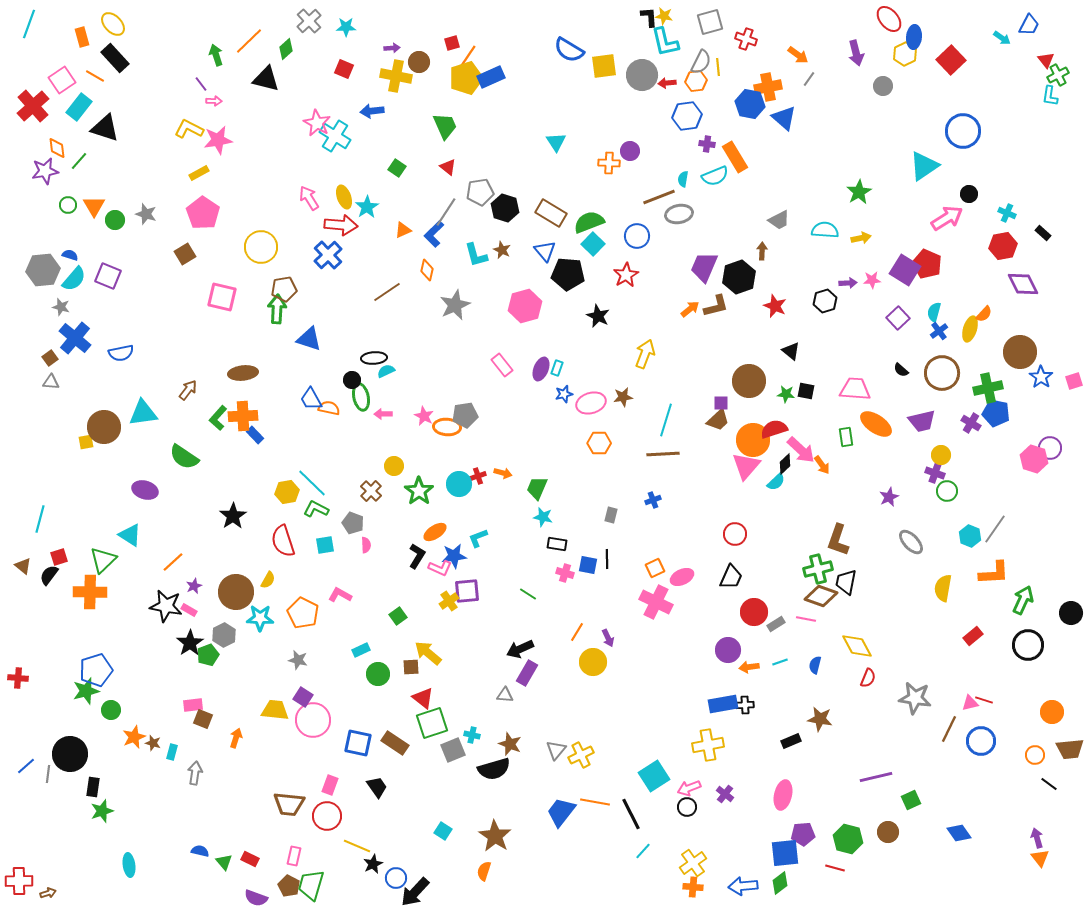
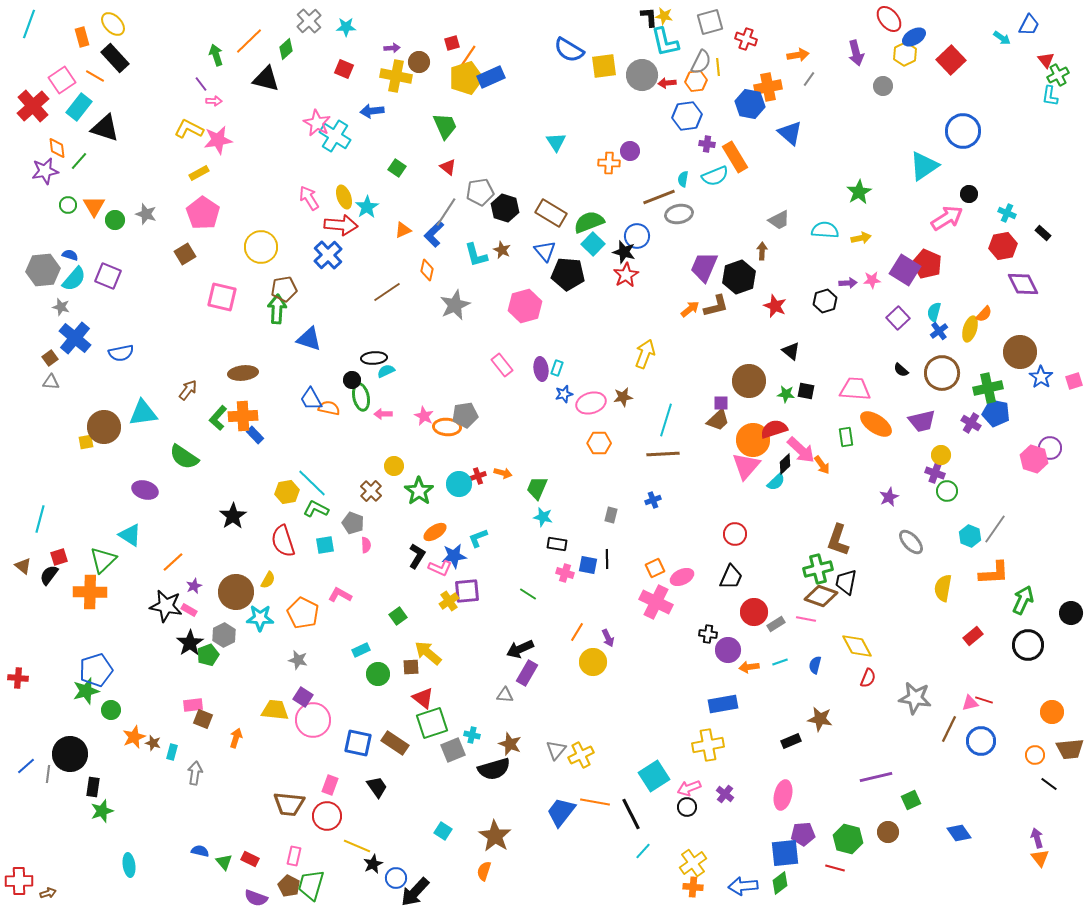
blue ellipse at (914, 37): rotated 55 degrees clockwise
orange arrow at (798, 55): rotated 45 degrees counterclockwise
blue triangle at (784, 118): moved 6 px right, 15 px down
black star at (598, 316): moved 26 px right, 64 px up; rotated 10 degrees counterclockwise
purple ellipse at (541, 369): rotated 30 degrees counterclockwise
black cross at (745, 705): moved 37 px left, 71 px up; rotated 12 degrees clockwise
